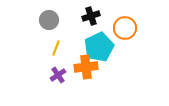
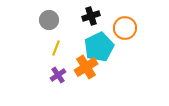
orange cross: rotated 25 degrees counterclockwise
